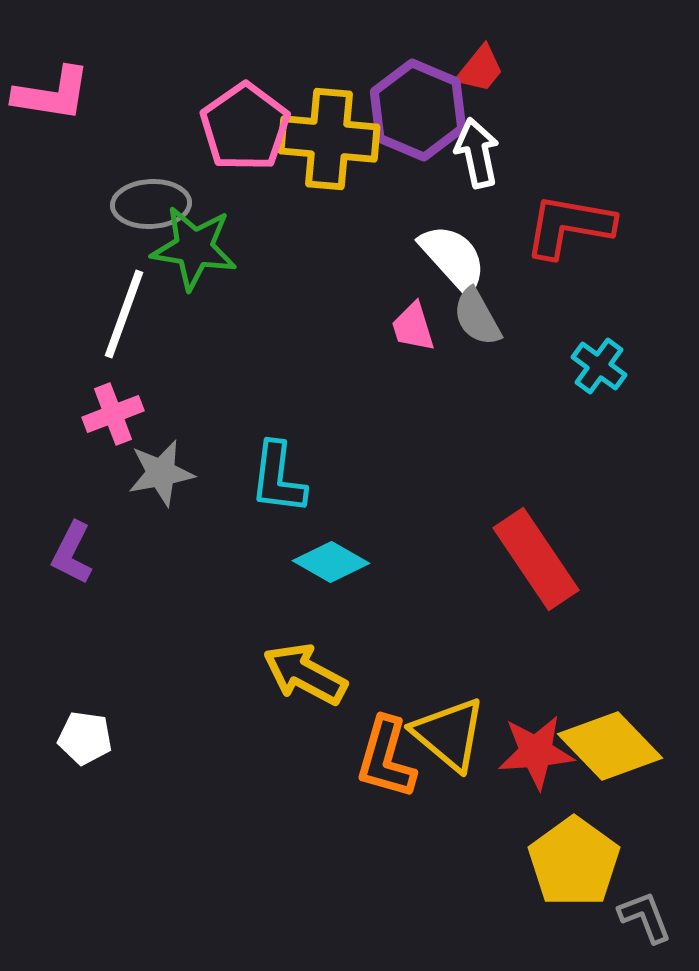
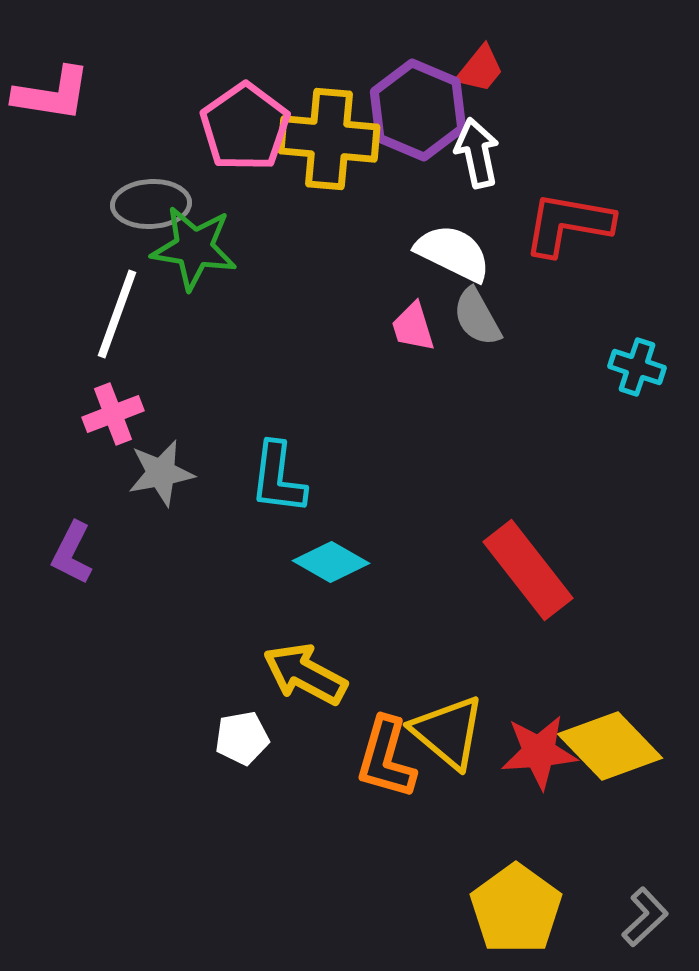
red L-shape: moved 1 px left, 2 px up
white semicircle: moved 5 px up; rotated 22 degrees counterclockwise
white line: moved 7 px left
cyan cross: moved 38 px right, 1 px down; rotated 18 degrees counterclockwise
red rectangle: moved 8 px left, 11 px down; rotated 4 degrees counterclockwise
yellow triangle: moved 1 px left, 2 px up
white pentagon: moved 157 px right; rotated 18 degrees counterclockwise
red star: moved 3 px right
yellow pentagon: moved 58 px left, 47 px down
gray L-shape: rotated 68 degrees clockwise
